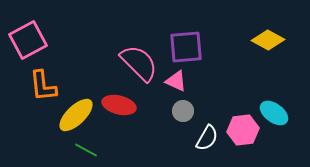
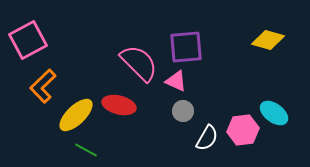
yellow diamond: rotated 12 degrees counterclockwise
orange L-shape: rotated 52 degrees clockwise
